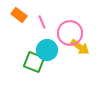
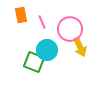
orange rectangle: moved 2 px right; rotated 42 degrees clockwise
pink circle: moved 4 px up
yellow arrow: rotated 30 degrees clockwise
